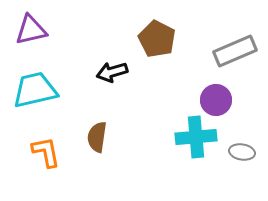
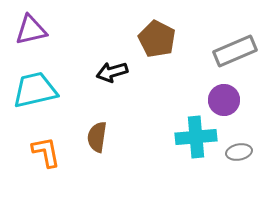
purple circle: moved 8 px right
gray ellipse: moved 3 px left; rotated 20 degrees counterclockwise
